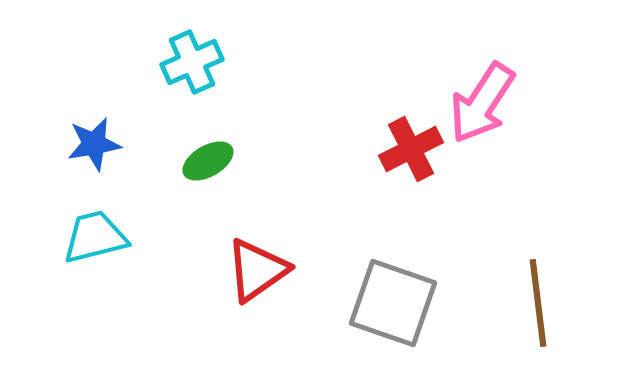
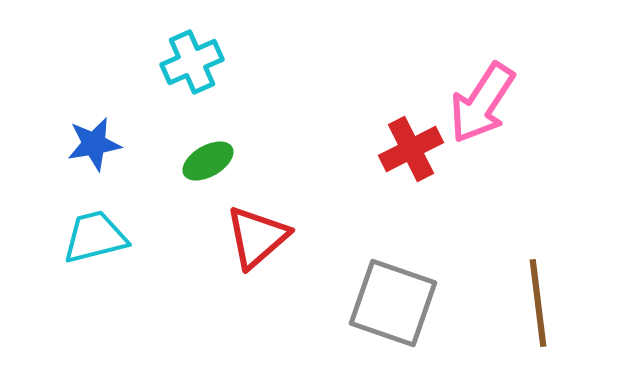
red triangle: moved 33 px up; rotated 6 degrees counterclockwise
